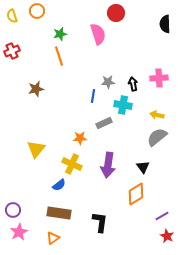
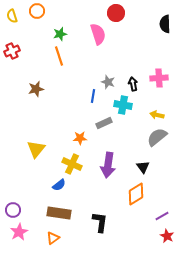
gray star: rotated 24 degrees clockwise
